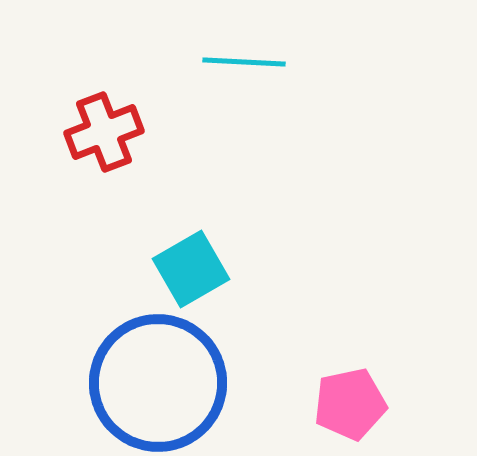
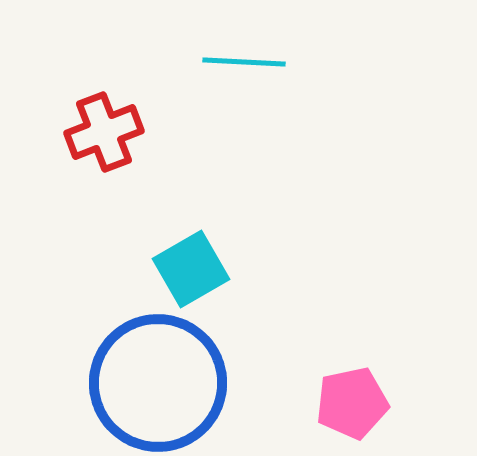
pink pentagon: moved 2 px right, 1 px up
